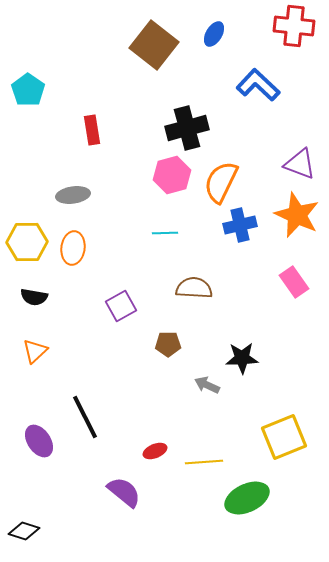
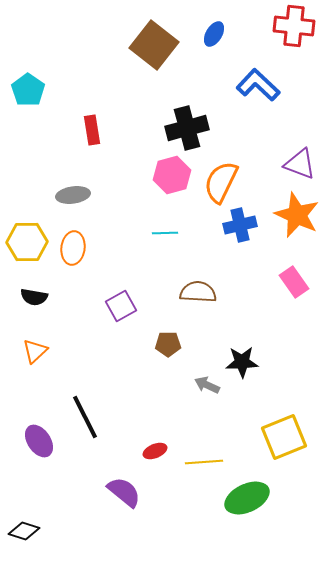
brown semicircle: moved 4 px right, 4 px down
black star: moved 4 px down
